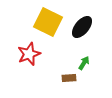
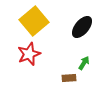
yellow square: moved 14 px left, 1 px up; rotated 24 degrees clockwise
